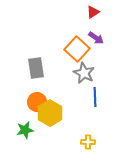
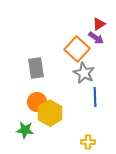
red triangle: moved 6 px right, 12 px down
green star: rotated 18 degrees clockwise
